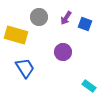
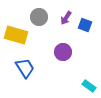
blue square: moved 1 px down
